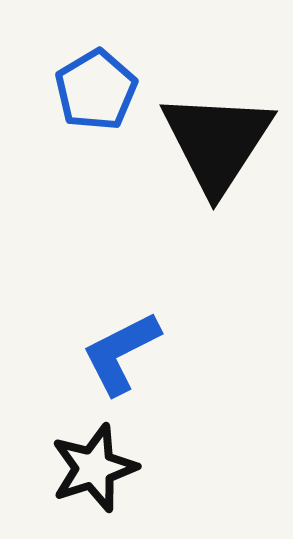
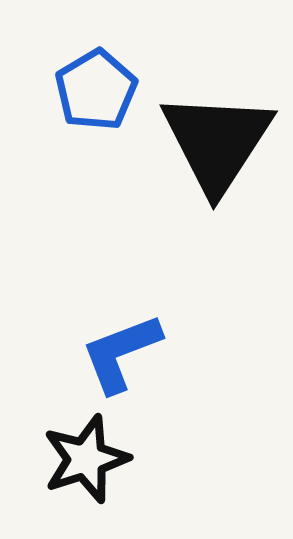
blue L-shape: rotated 6 degrees clockwise
black star: moved 8 px left, 9 px up
